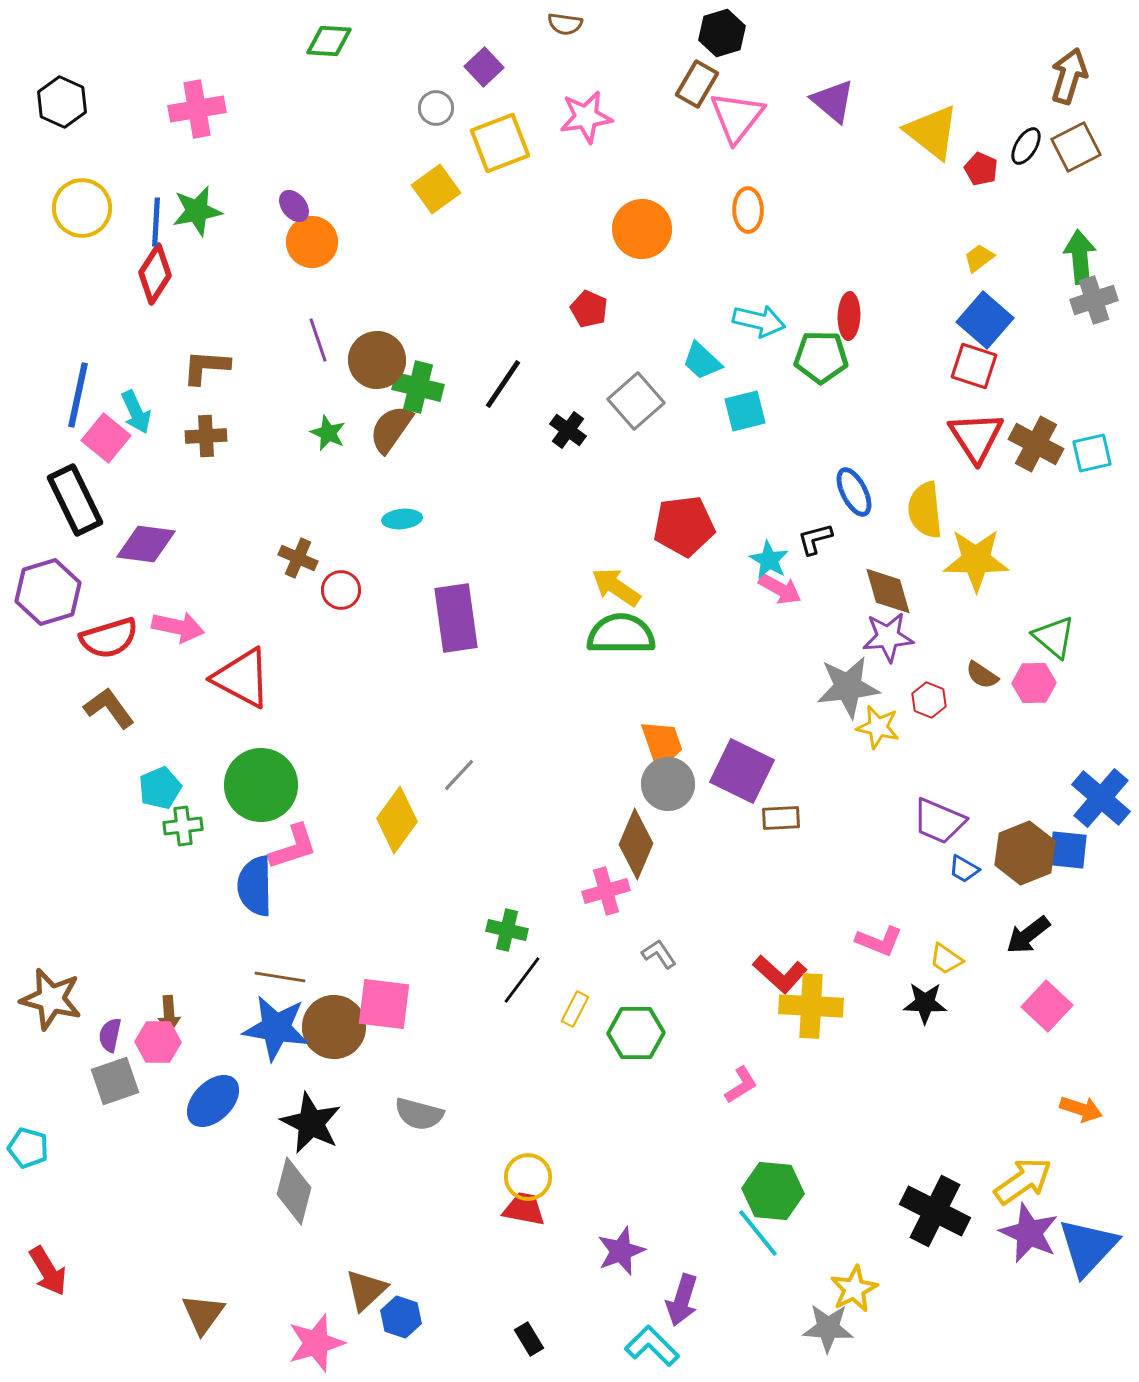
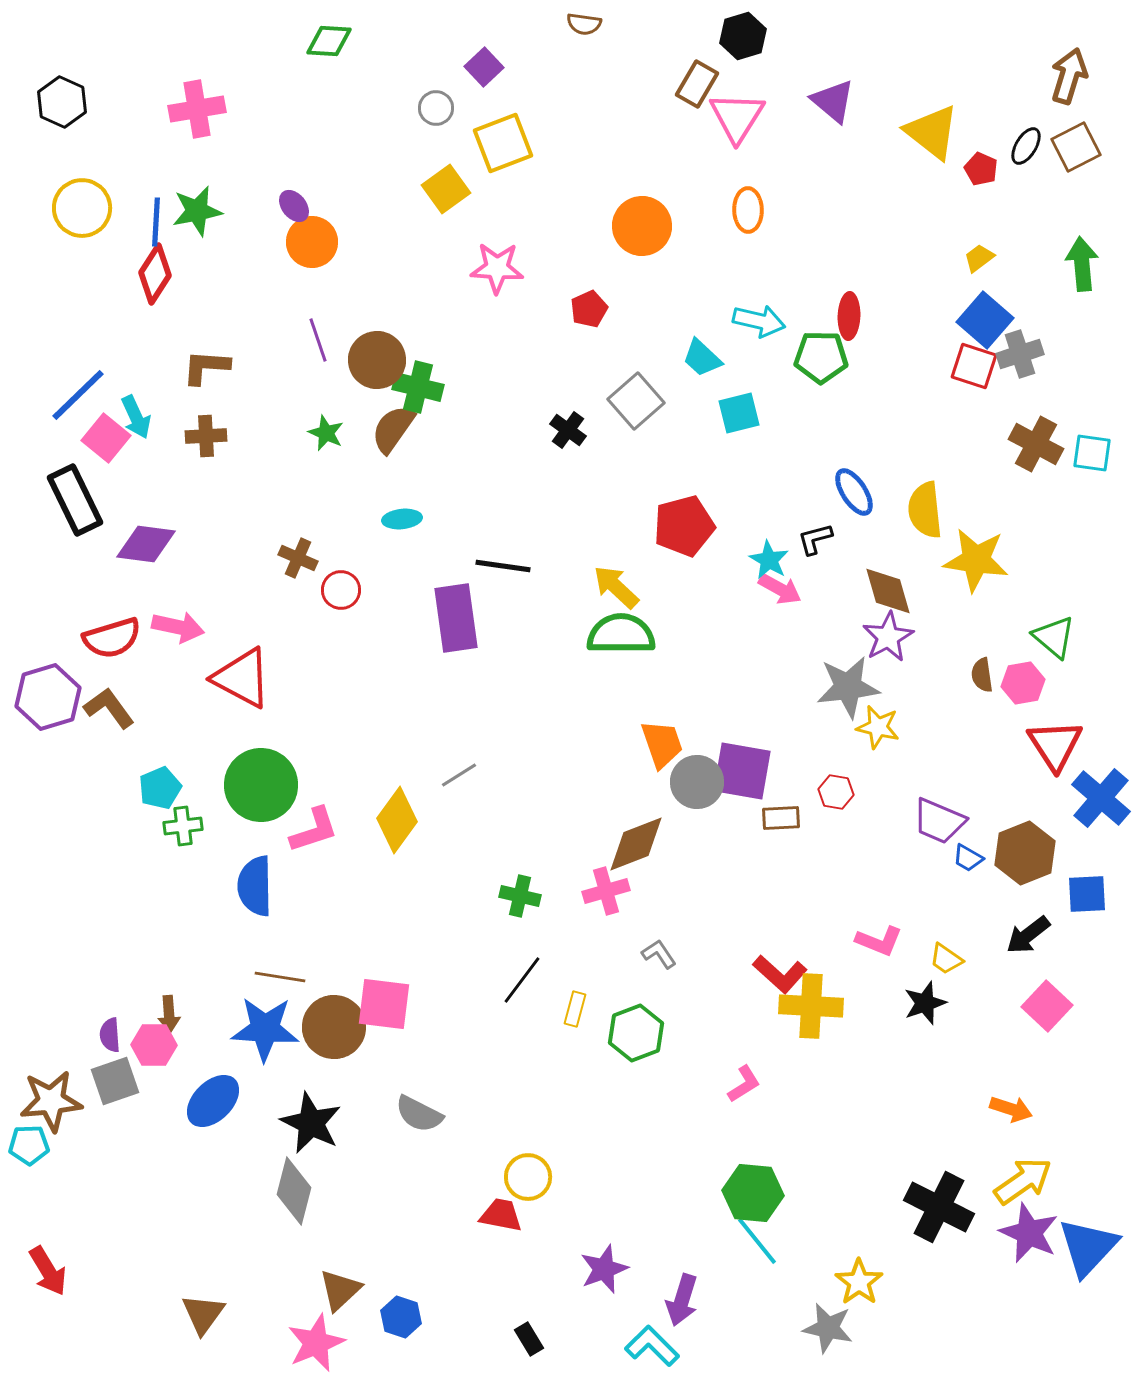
brown semicircle at (565, 24): moved 19 px right
black hexagon at (722, 33): moved 21 px right, 3 px down
pink star at (586, 117): moved 89 px left, 151 px down; rotated 12 degrees clockwise
pink triangle at (737, 117): rotated 6 degrees counterclockwise
yellow square at (500, 143): moved 3 px right
yellow square at (436, 189): moved 10 px right
orange circle at (642, 229): moved 3 px up
green arrow at (1080, 257): moved 2 px right, 7 px down
gray cross at (1094, 300): moved 74 px left, 54 px down
red pentagon at (589, 309): rotated 24 degrees clockwise
cyan trapezoid at (702, 361): moved 3 px up
black line at (503, 384): moved 182 px down; rotated 64 degrees clockwise
blue line at (78, 395): rotated 34 degrees clockwise
cyan square at (745, 411): moved 6 px left, 2 px down
cyan arrow at (136, 412): moved 5 px down
brown semicircle at (391, 429): moved 2 px right
green star at (328, 433): moved 2 px left
red triangle at (976, 437): moved 79 px right, 308 px down
cyan square at (1092, 453): rotated 21 degrees clockwise
blue ellipse at (854, 492): rotated 6 degrees counterclockwise
red pentagon at (684, 526): rotated 8 degrees counterclockwise
yellow star at (976, 560): rotated 8 degrees clockwise
yellow arrow at (616, 587): rotated 9 degrees clockwise
purple hexagon at (48, 592): moved 105 px down
purple star at (888, 637): rotated 24 degrees counterclockwise
red semicircle at (109, 638): moved 3 px right
brown semicircle at (982, 675): rotated 48 degrees clockwise
pink hexagon at (1034, 683): moved 11 px left; rotated 9 degrees counterclockwise
red hexagon at (929, 700): moved 93 px left, 92 px down; rotated 12 degrees counterclockwise
purple square at (742, 771): rotated 16 degrees counterclockwise
gray line at (459, 775): rotated 15 degrees clockwise
gray circle at (668, 784): moved 29 px right, 2 px up
brown diamond at (636, 844): rotated 46 degrees clockwise
pink L-shape at (293, 847): moved 21 px right, 17 px up
blue square at (1068, 850): moved 19 px right, 44 px down; rotated 9 degrees counterclockwise
blue trapezoid at (964, 869): moved 4 px right, 11 px up
green cross at (507, 930): moved 13 px right, 34 px up
brown star at (51, 999): moved 102 px down; rotated 20 degrees counterclockwise
black star at (925, 1003): rotated 21 degrees counterclockwise
yellow rectangle at (575, 1009): rotated 12 degrees counterclockwise
blue star at (276, 1028): moved 11 px left, 1 px down; rotated 6 degrees counterclockwise
green hexagon at (636, 1033): rotated 20 degrees counterclockwise
purple semicircle at (110, 1035): rotated 16 degrees counterclockwise
pink hexagon at (158, 1042): moved 4 px left, 3 px down
pink L-shape at (741, 1085): moved 3 px right, 1 px up
orange arrow at (1081, 1109): moved 70 px left
gray semicircle at (419, 1114): rotated 12 degrees clockwise
cyan pentagon at (28, 1148): moved 1 px right, 3 px up; rotated 18 degrees counterclockwise
green hexagon at (773, 1191): moved 20 px left, 2 px down
red trapezoid at (524, 1209): moved 23 px left, 6 px down
black cross at (935, 1211): moved 4 px right, 4 px up
cyan line at (758, 1233): moved 1 px left, 8 px down
purple star at (621, 1251): moved 17 px left, 18 px down
yellow star at (854, 1289): moved 5 px right, 7 px up; rotated 9 degrees counterclockwise
brown triangle at (366, 1290): moved 26 px left
gray star at (828, 1328): rotated 9 degrees clockwise
pink star at (316, 1343): rotated 6 degrees counterclockwise
